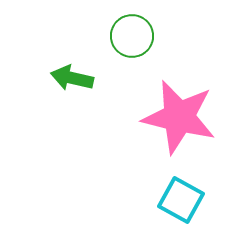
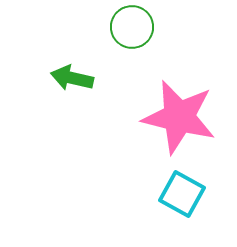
green circle: moved 9 px up
cyan square: moved 1 px right, 6 px up
